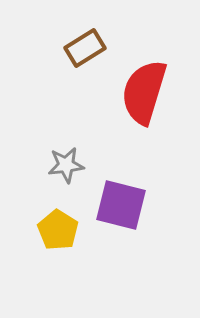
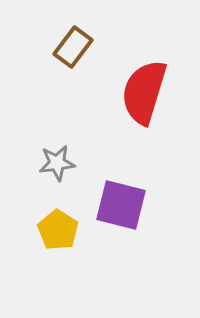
brown rectangle: moved 12 px left, 1 px up; rotated 21 degrees counterclockwise
gray star: moved 9 px left, 2 px up
